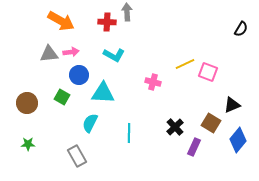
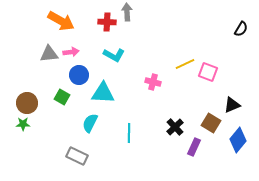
green star: moved 5 px left, 20 px up
gray rectangle: rotated 35 degrees counterclockwise
